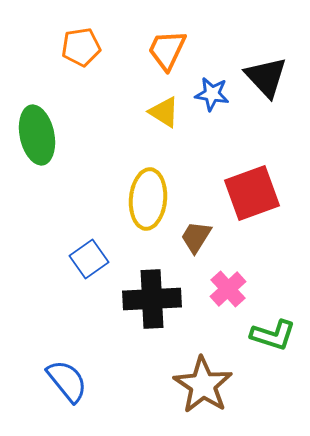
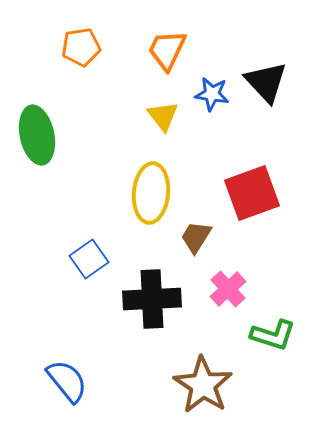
black triangle: moved 5 px down
yellow triangle: moved 1 px left, 4 px down; rotated 20 degrees clockwise
yellow ellipse: moved 3 px right, 6 px up
